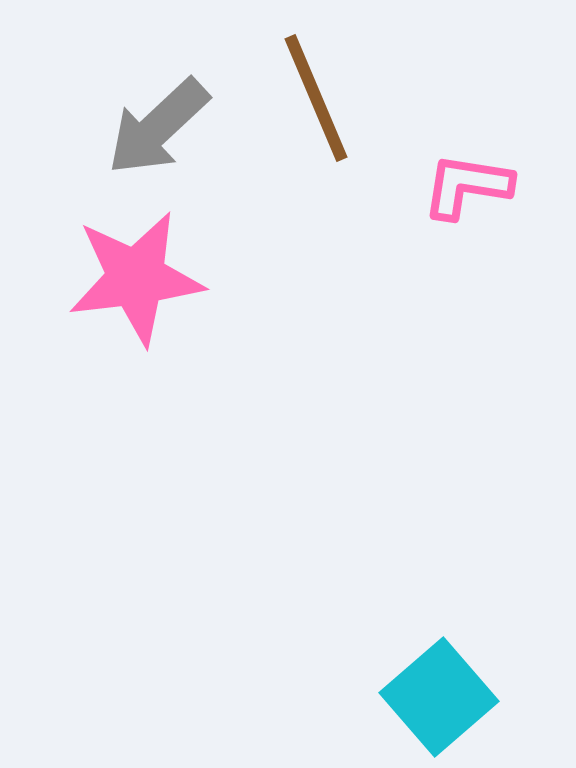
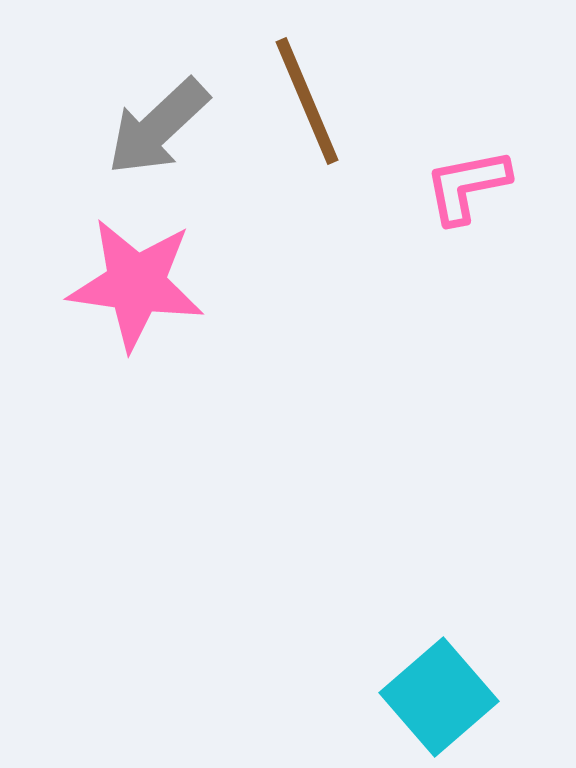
brown line: moved 9 px left, 3 px down
pink L-shape: rotated 20 degrees counterclockwise
pink star: moved 6 px down; rotated 15 degrees clockwise
